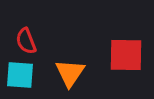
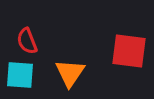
red semicircle: moved 1 px right
red square: moved 3 px right, 4 px up; rotated 6 degrees clockwise
